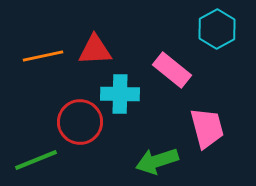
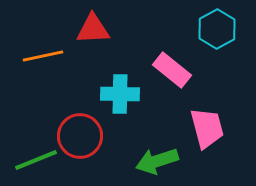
red triangle: moved 2 px left, 21 px up
red circle: moved 14 px down
